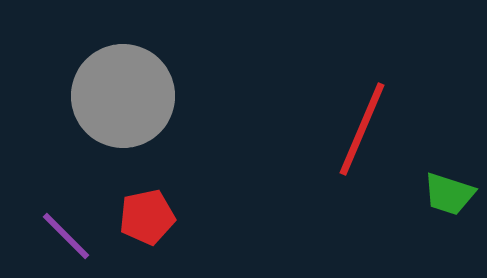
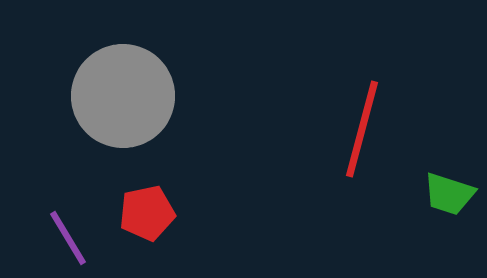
red line: rotated 8 degrees counterclockwise
red pentagon: moved 4 px up
purple line: moved 2 px right, 2 px down; rotated 14 degrees clockwise
